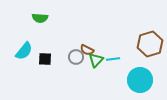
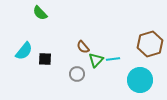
green semicircle: moved 5 px up; rotated 42 degrees clockwise
brown semicircle: moved 4 px left, 3 px up; rotated 24 degrees clockwise
gray circle: moved 1 px right, 17 px down
